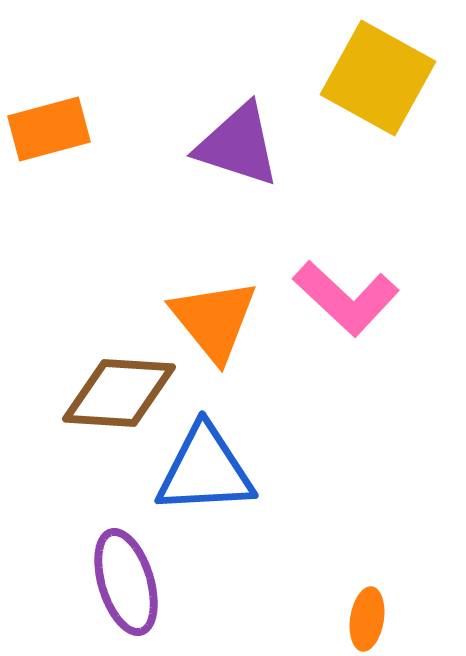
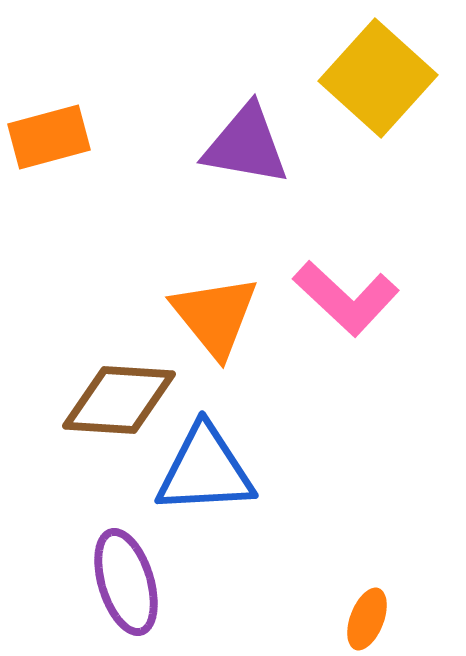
yellow square: rotated 13 degrees clockwise
orange rectangle: moved 8 px down
purple triangle: moved 8 px right; rotated 8 degrees counterclockwise
orange triangle: moved 1 px right, 4 px up
brown diamond: moved 7 px down
orange ellipse: rotated 12 degrees clockwise
